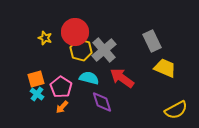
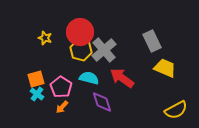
red circle: moved 5 px right
